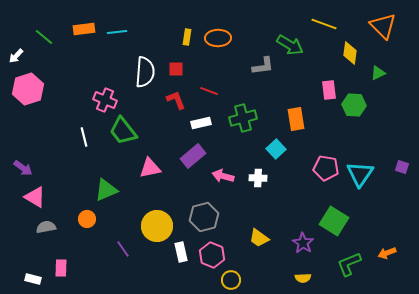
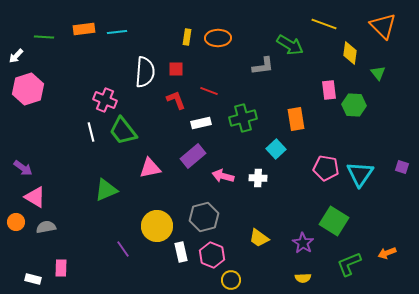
green line at (44, 37): rotated 36 degrees counterclockwise
green triangle at (378, 73): rotated 42 degrees counterclockwise
white line at (84, 137): moved 7 px right, 5 px up
orange circle at (87, 219): moved 71 px left, 3 px down
